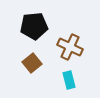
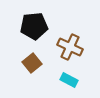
cyan rectangle: rotated 48 degrees counterclockwise
